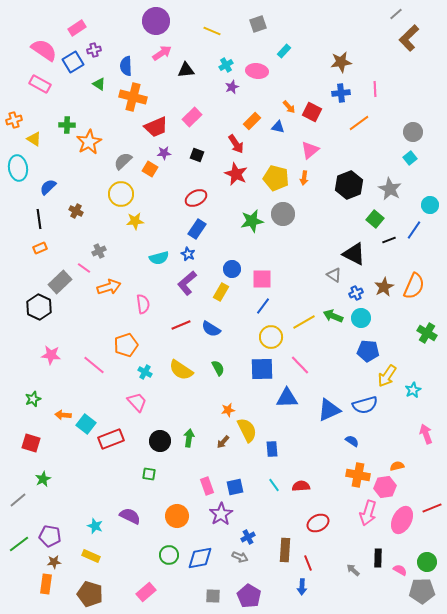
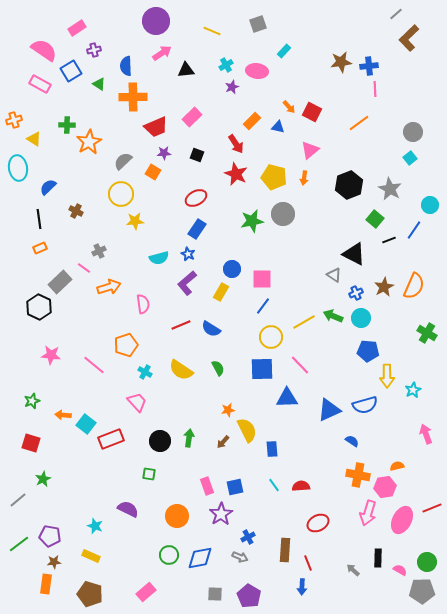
blue square at (73, 62): moved 2 px left, 9 px down
blue cross at (341, 93): moved 28 px right, 27 px up
orange cross at (133, 97): rotated 16 degrees counterclockwise
orange square at (150, 169): moved 3 px right, 3 px down
yellow pentagon at (276, 178): moved 2 px left, 1 px up
yellow arrow at (387, 376): rotated 35 degrees counterclockwise
green star at (33, 399): moved 1 px left, 2 px down
purple semicircle at (130, 516): moved 2 px left, 7 px up
gray square at (213, 596): moved 2 px right, 2 px up
